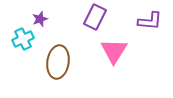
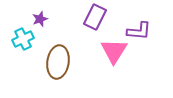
purple L-shape: moved 11 px left, 10 px down
